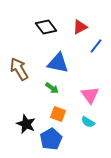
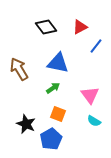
green arrow: moved 1 px right; rotated 72 degrees counterclockwise
cyan semicircle: moved 6 px right, 1 px up
